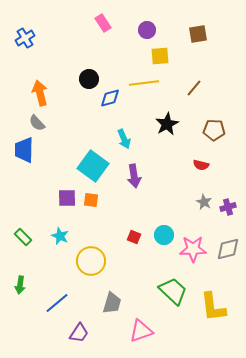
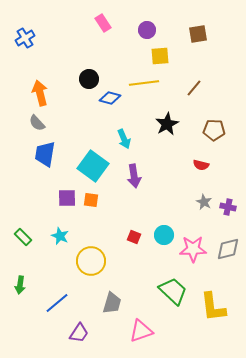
blue diamond: rotated 30 degrees clockwise
blue trapezoid: moved 21 px right, 4 px down; rotated 8 degrees clockwise
purple cross: rotated 28 degrees clockwise
